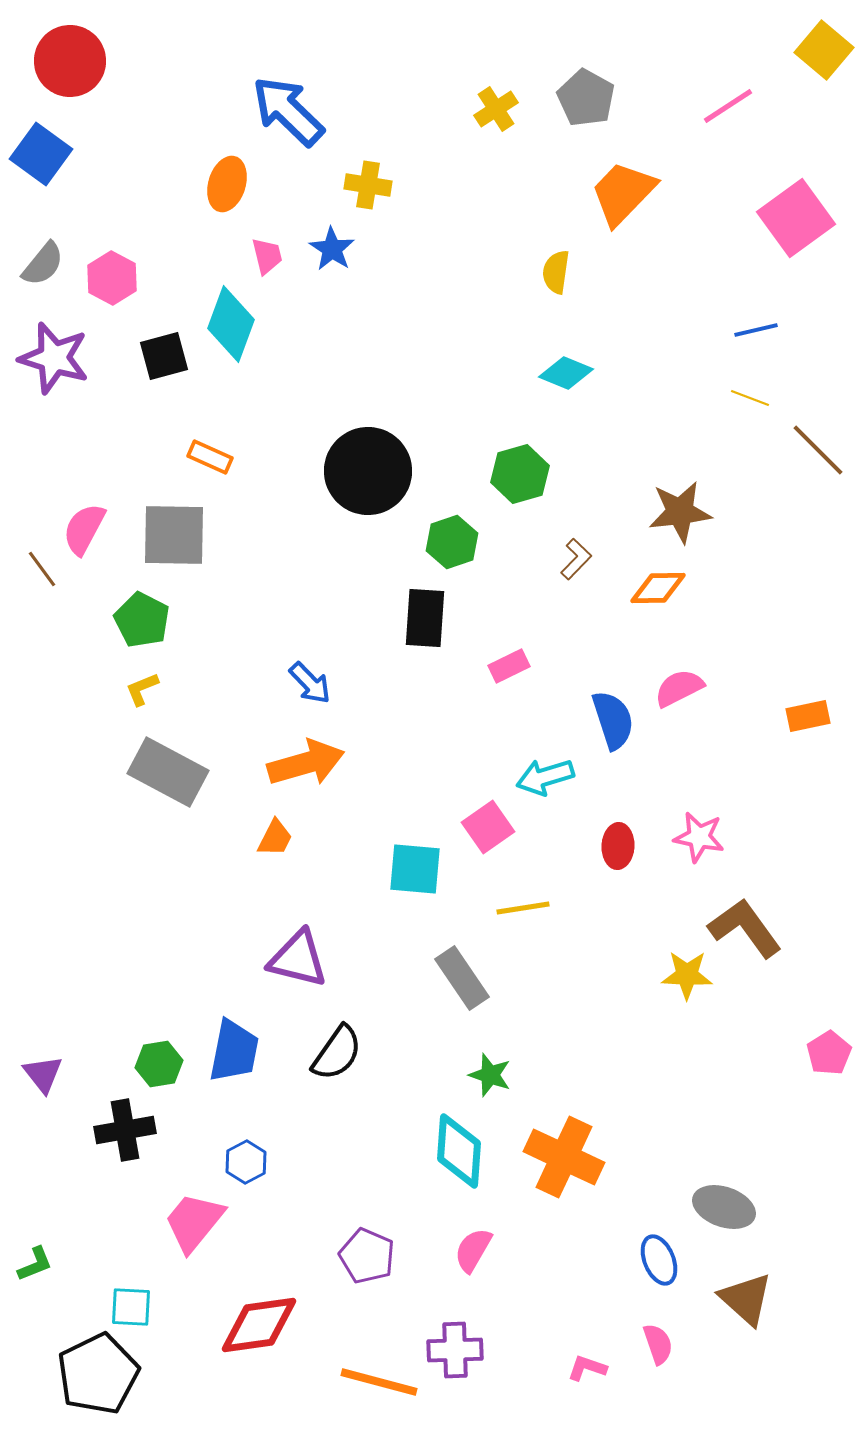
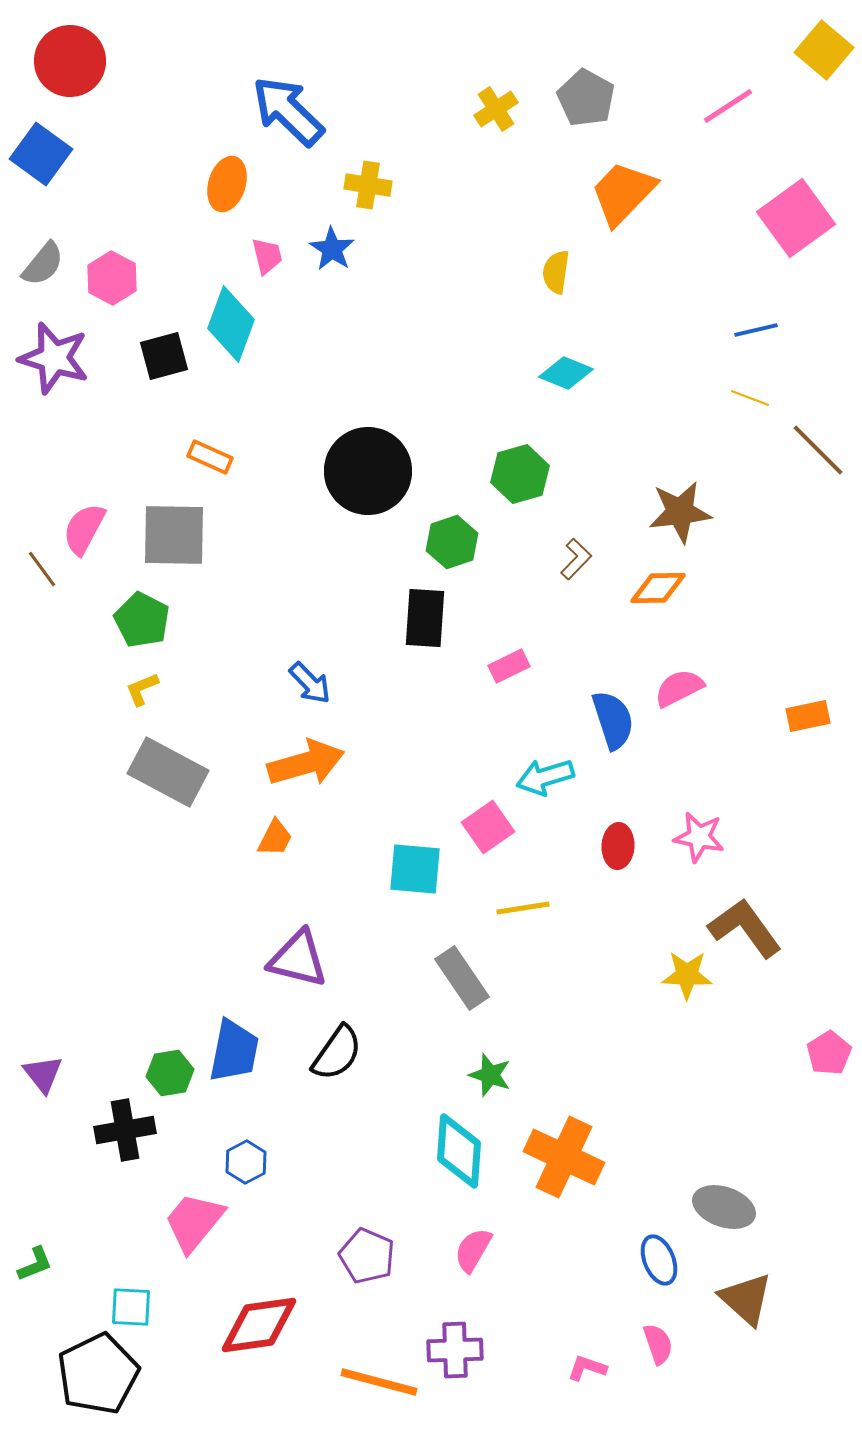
green hexagon at (159, 1064): moved 11 px right, 9 px down
